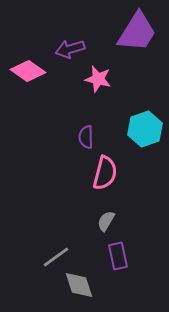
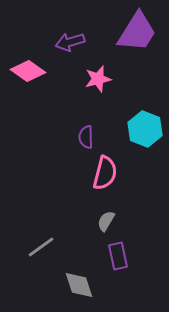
purple arrow: moved 7 px up
pink star: rotated 28 degrees counterclockwise
cyan hexagon: rotated 20 degrees counterclockwise
gray line: moved 15 px left, 10 px up
